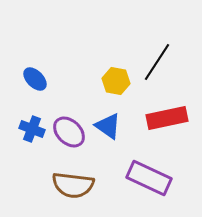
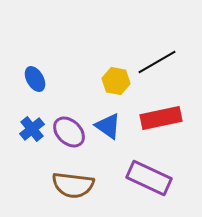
black line: rotated 27 degrees clockwise
blue ellipse: rotated 15 degrees clockwise
red rectangle: moved 6 px left
blue cross: rotated 30 degrees clockwise
